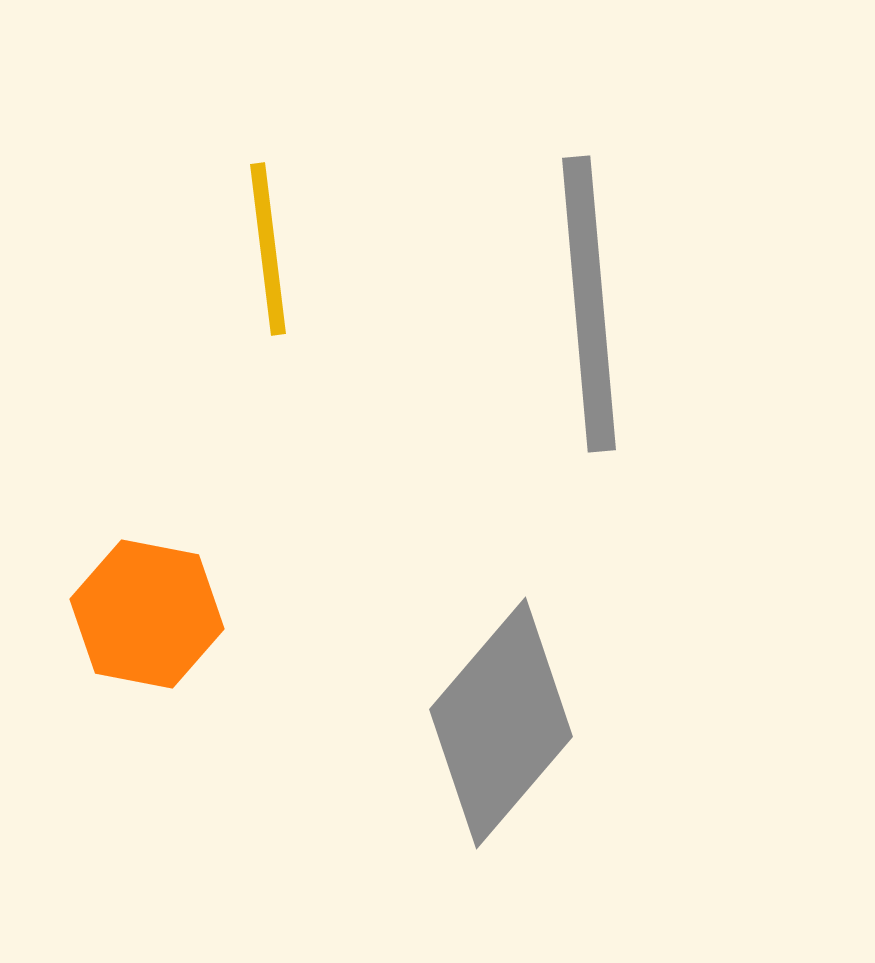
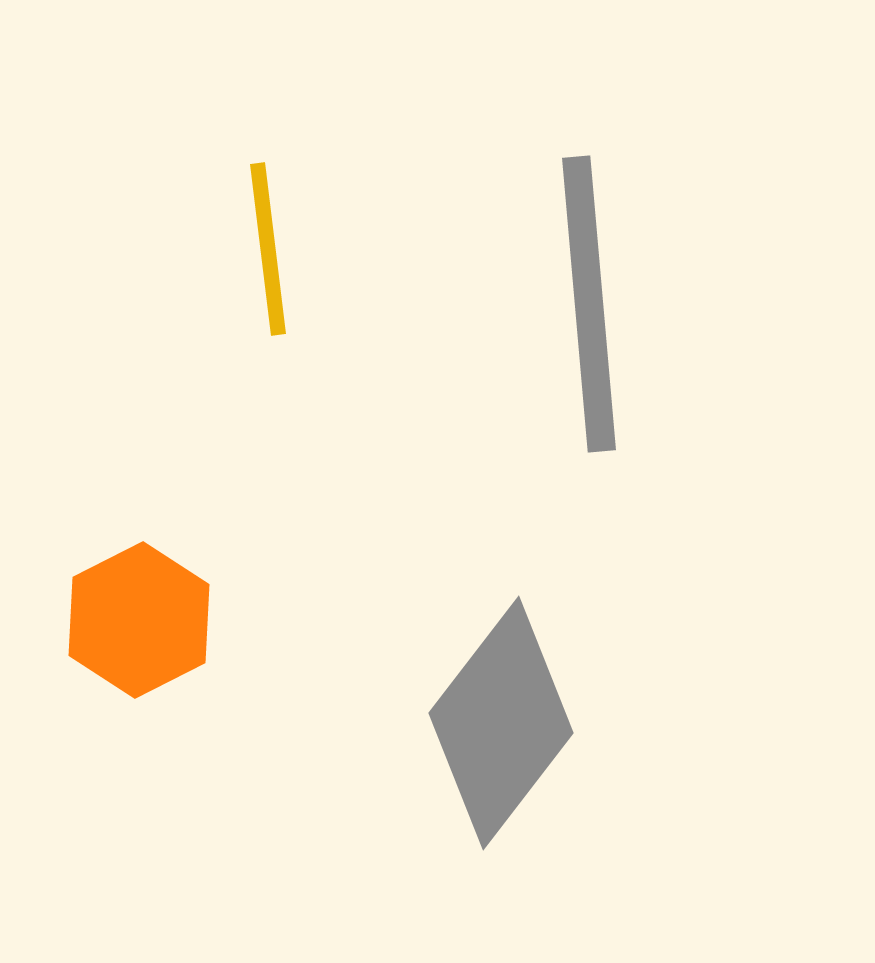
orange hexagon: moved 8 px left, 6 px down; rotated 22 degrees clockwise
gray diamond: rotated 3 degrees counterclockwise
